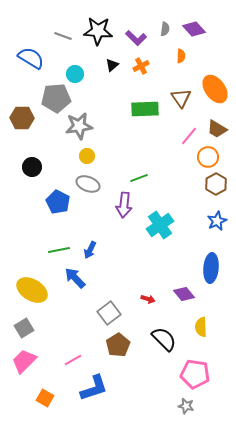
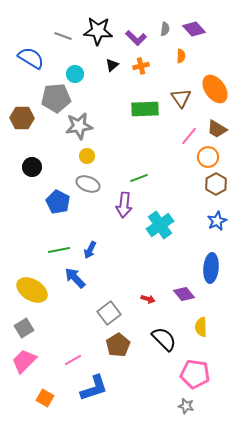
orange cross at (141, 66): rotated 14 degrees clockwise
